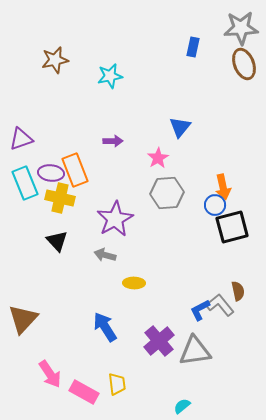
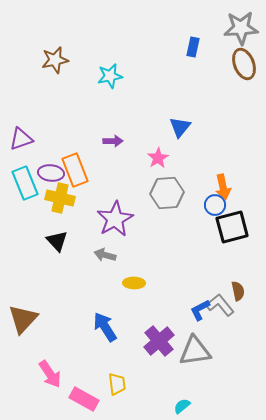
pink rectangle: moved 7 px down
